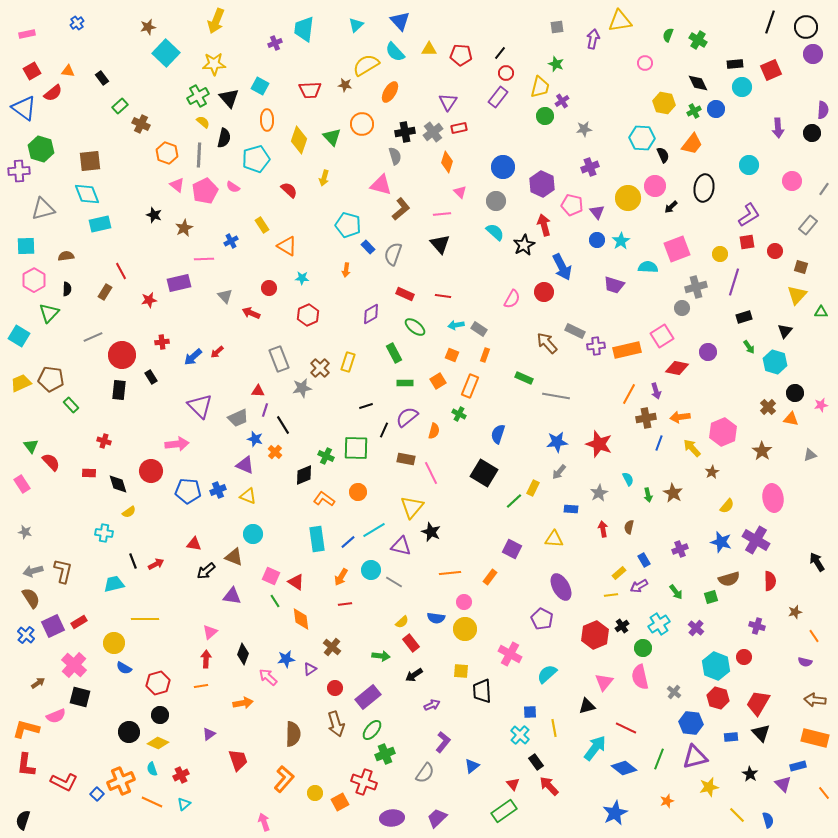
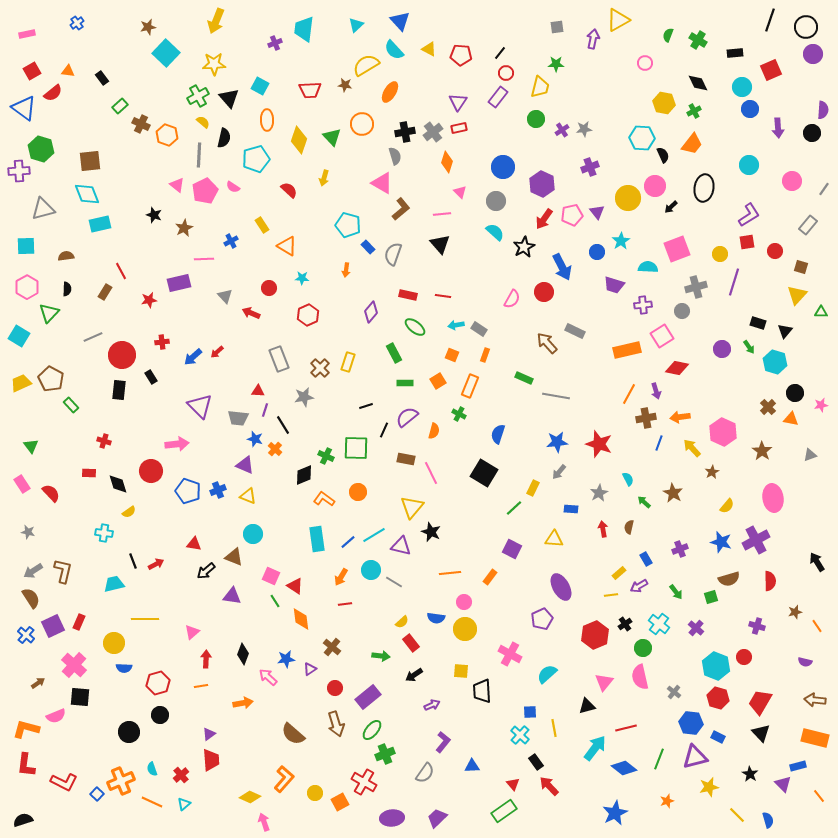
yellow triangle at (620, 21): moved 2 px left, 1 px up; rotated 20 degrees counterclockwise
black line at (770, 22): moved 2 px up
yellow triangle at (429, 49): rotated 28 degrees clockwise
cyan semicircle at (395, 52): moved 1 px left, 2 px up
green star at (556, 64): rotated 21 degrees counterclockwise
black rectangle at (735, 64): moved 11 px up
purple cross at (562, 101): moved 29 px down
purple triangle at (448, 102): moved 10 px right
blue circle at (716, 109): moved 34 px right
green circle at (545, 116): moved 9 px left, 3 px down
orange hexagon at (167, 153): moved 18 px up
pink triangle at (381, 185): moved 1 px right, 2 px up; rotated 15 degrees clockwise
pink pentagon at (572, 205): moved 10 px down; rotated 25 degrees counterclockwise
red arrow at (544, 225): moved 6 px up; rotated 130 degrees counterclockwise
blue circle at (597, 240): moved 12 px down
black star at (524, 245): moved 2 px down
pink hexagon at (34, 280): moved 7 px left, 7 px down
red rectangle at (405, 294): moved 3 px right, 1 px down; rotated 12 degrees counterclockwise
gray circle at (682, 308): moved 3 px down
purple diamond at (371, 314): moved 2 px up; rotated 20 degrees counterclockwise
black rectangle at (744, 317): moved 14 px right, 6 px down; rotated 35 degrees clockwise
purple cross at (596, 346): moved 47 px right, 41 px up
purple circle at (708, 352): moved 14 px right, 3 px up
brown pentagon at (51, 379): rotated 20 degrees clockwise
gray star at (302, 388): moved 2 px right, 9 px down
gray trapezoid at (238, 418): rotated 30 degrees clockwise
pink hexagon at (723, 432): rotated 12 degrees counterclockwise
orange cross at (275, 452): moved 3 px up
red semicircle at (51, 462): moved 31 px down
blue pentagon at (188, 491): rotated 15 degrees clockwise
green arrow at (648, 495): moved 4 px left, 7 px down; rotated 144 degrees clockwise
green line at (514, 501): moved 7 px down
cyan line at (374, 530): moved 5 px down
gray star at (25, 532): moved 3 px right
purple cross at (756, 540): rotated 32 degrees clockwise
blue rectangle at (644, 560): moved 2 px right, 1 px up
gray arrow at (33, 571): rotated 18 degrees counterclockwise
red triangle at (296, 582): moved 1 px left, 4 px down
purple pentagon at (542, 619): rotated 20 degrees clockwise
red rectangle at (79, 622): rotated 35 degrees counterclockwise
cyan cross at (659, 624): rotated 20 degrees counterclockwise
black cross at (622, 626): moved 3 px right, 2 px up
pink triangle at (210, 632): moved 18 px left
orange line at (814, 636): moved 3 px right, 10 px up
blue semicircle at (124, 668): rotated 28 degrees counterclockwise
black square at (80, 697): rotated 10 degrees counterclockwise
red trapezoid at (758, 703): moved 2 px right, 1 px up
red line at (626, 728): rotated 40 degrees counterclockwise
brown semicircle at (293, 734): rotated 130 degrees clockwise
blue rectangle at (731, 737): moved 13 px left; rotated 32 degrees clockwise
yellow diamond at (158, 743): moved 92 px right, 54 px down
red trapezoid at (238, 760): moved 27 px left; rotated 15 degrees clockwise
blue triangle at (472, 766): rotated 35 degrees clockwise
red cross at (181, 775): rotated 14 degrees counterclockwise
red cross at (364, 782): rotated 10 degrees clockwise
orange line at (824, 793): moved 5 px left, 3 px down
black semicircle at (23, 820): rotated 54 degrees clockwise
